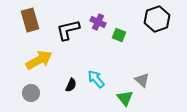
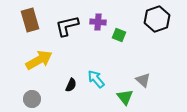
purple cross: rotated 21 degrees counterclockwise
black L-shape: moved 1 px left, 4 px up
gray triangle: moved 1 px right
gray circle: moved 1 px right, 6 px down
green triangle: moved 1 px up
